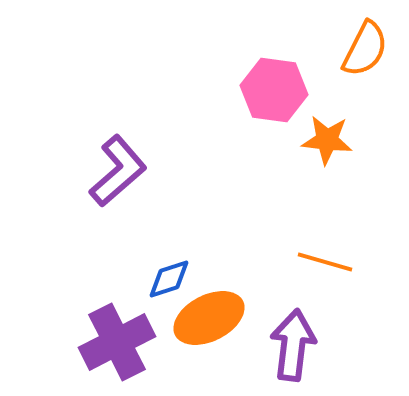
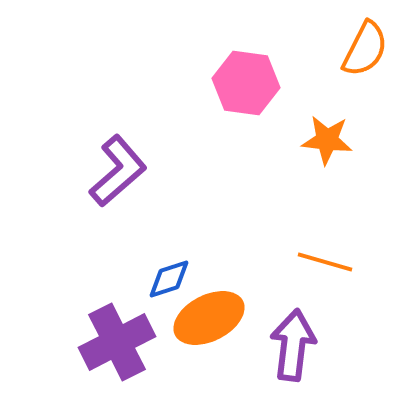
pink hexagon: moved 28 px left, 7 px up
